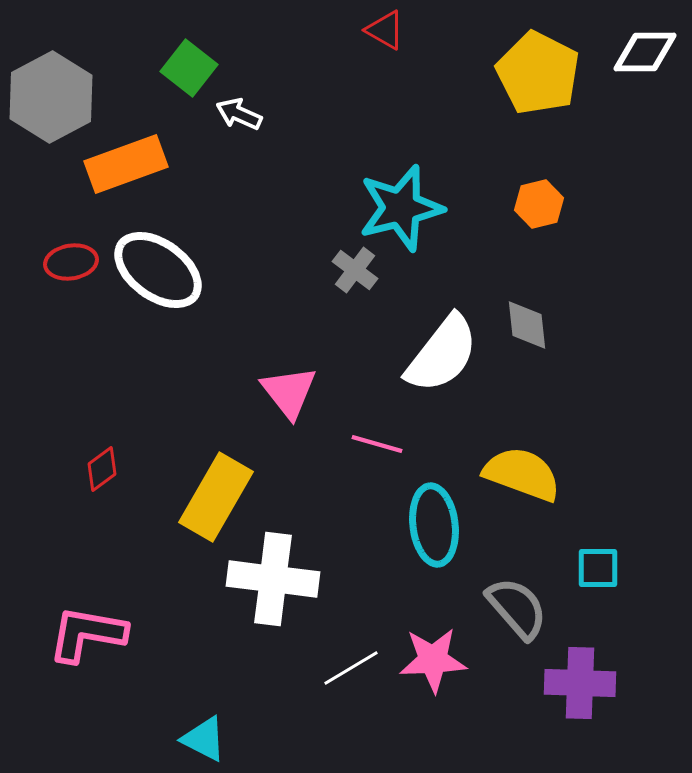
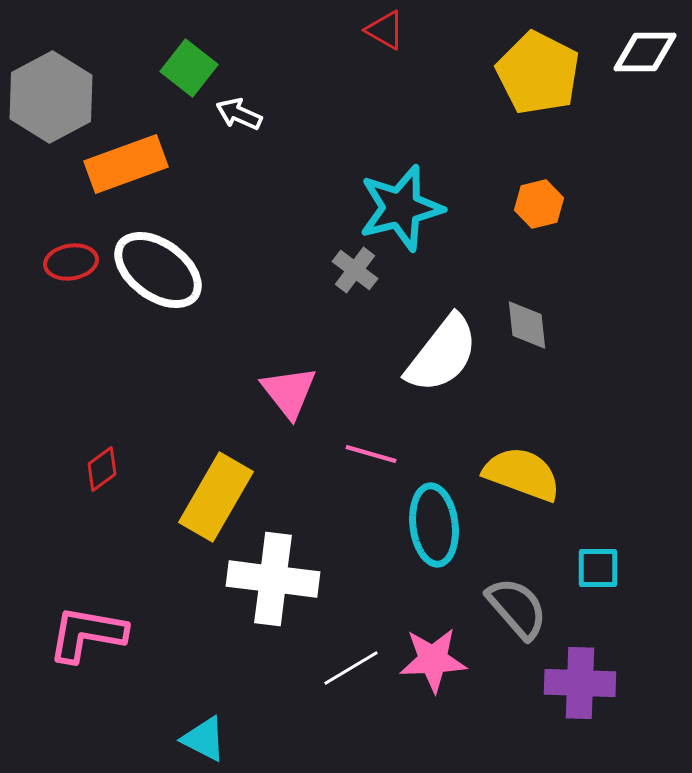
pink line: moved 6 px left, 10 px down
